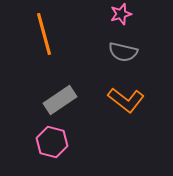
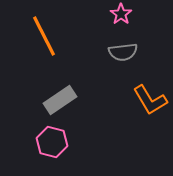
pink star: rotated 20 degrees counterclockwise
orange line: moved 2 px down; rotated 12 degrees counterclockwise
gray semicircle: rotated 20 degrees counterclockwise
orange L-shape: moved 24 px right; rotated 21 degrees clockwise
